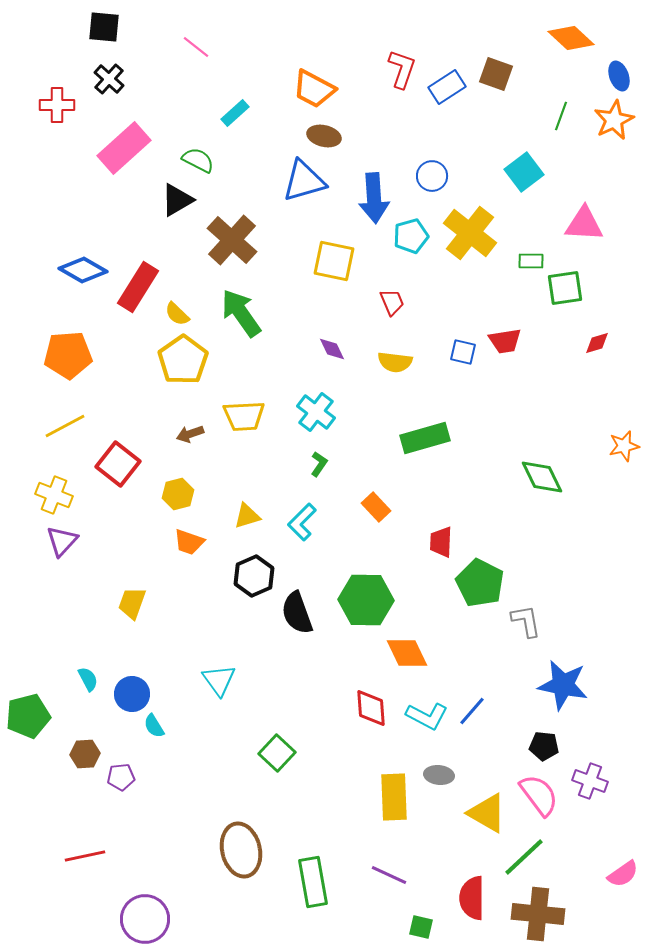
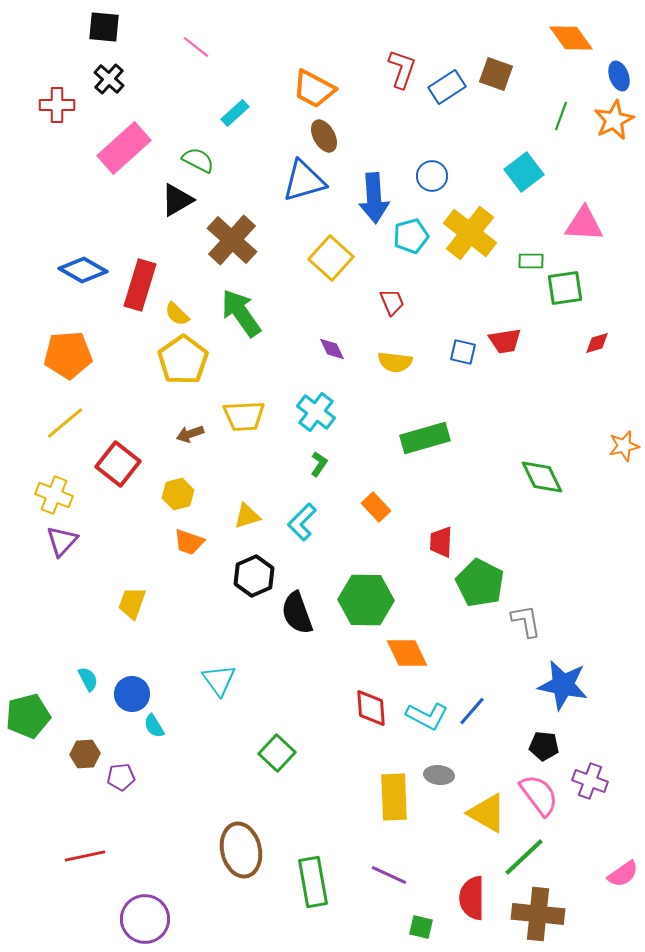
orange diamond at (571, 38): rotated 12 degrees clockwise
brown ellipse at (324, 136): rotated 48 degrees clockwise
yellow square at (334, 261): moved 3 px left, 3 px up; rotated 30 degrees clockwise
red rectangle at (138, 287): moved 2 px right, 2 px up; rotated 15 degrees counterclockwise
yellow line at (65, 426): moved 3 px up; rotated 12 degrees counterclockwise
